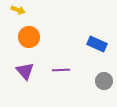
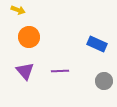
purple line: moved 1 px left, 1 px down
